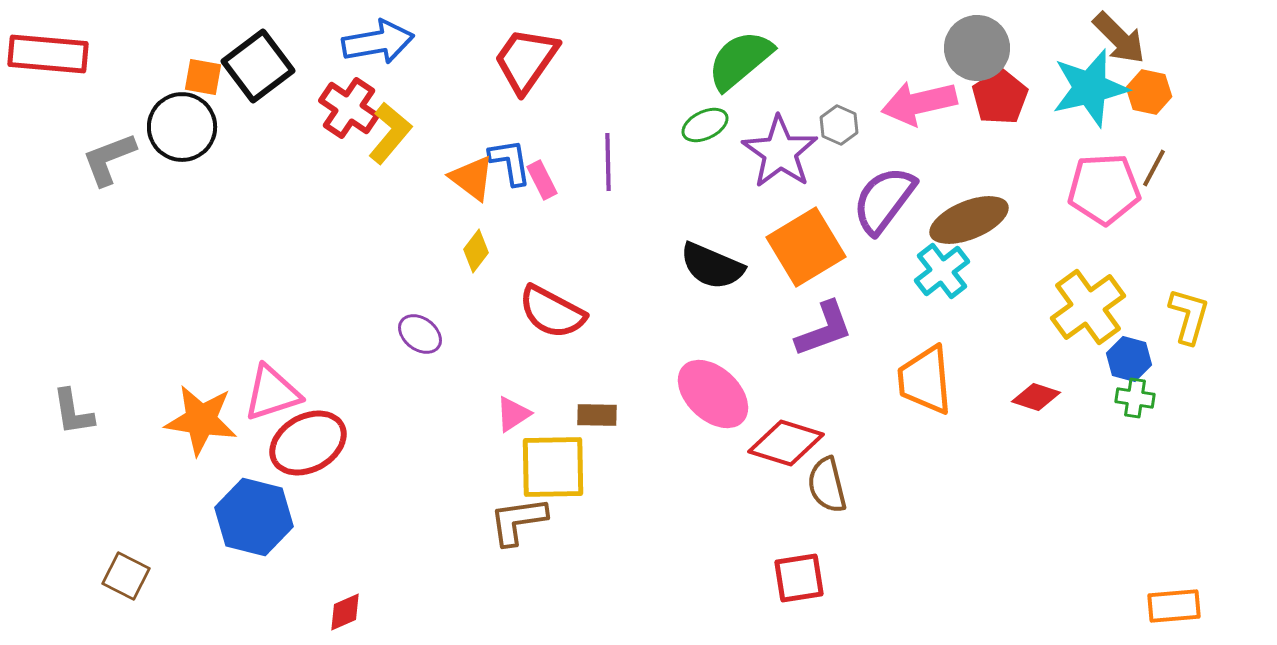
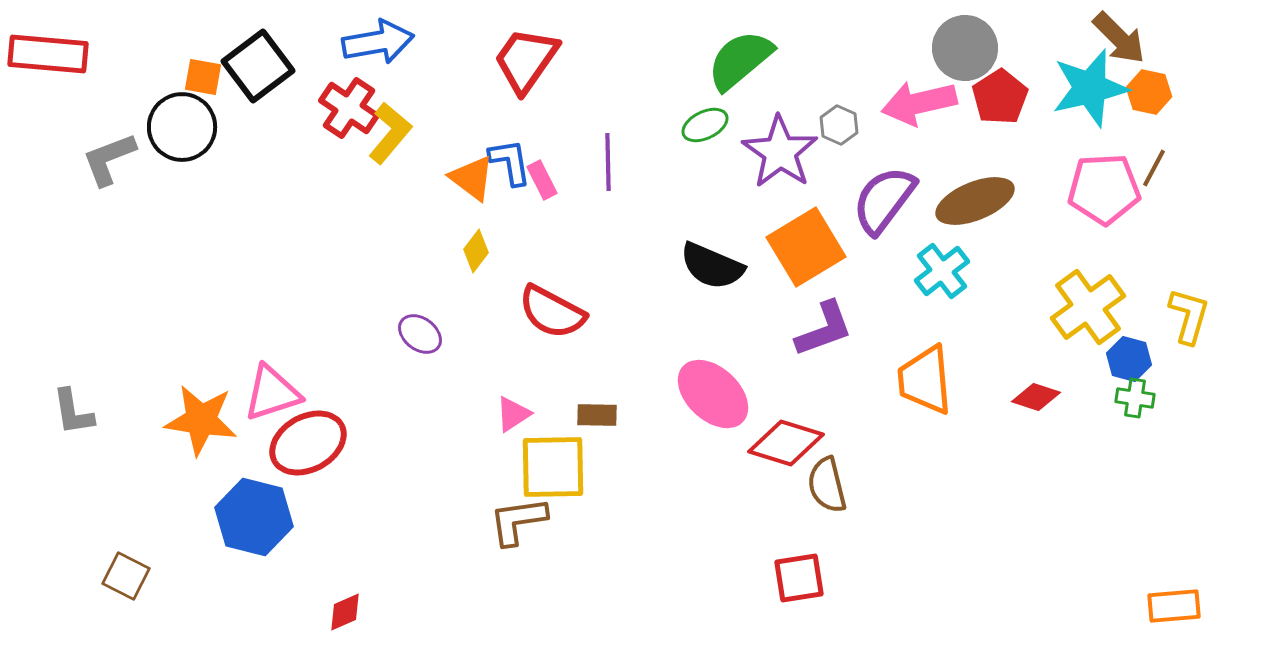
gray circle at (977, 48): moved 12 px left
brown ellipse at (969, 220): moved 6 px right, 19 px up
